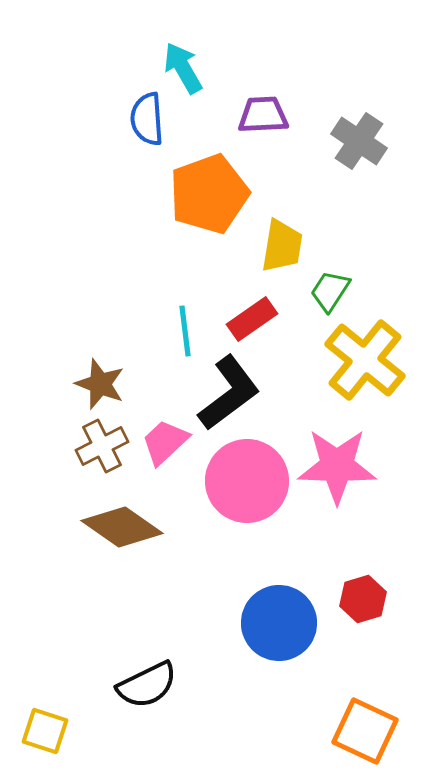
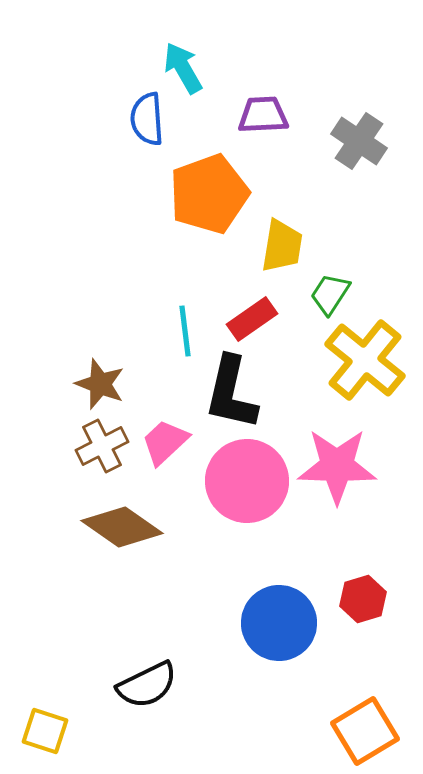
green trapezoid: moved 3 px down
black L-shape: moved 2 px right; rotated 140 degrees clockwise
orange square: rotated 34 degrees clockwise
